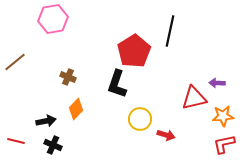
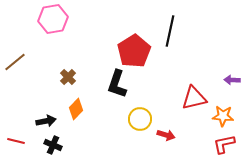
brown cross: rotated 21 degrees clockwise
purple arrow: moved 15 px right, 3 px up
orange star: rotated 10 degrees clockwise
